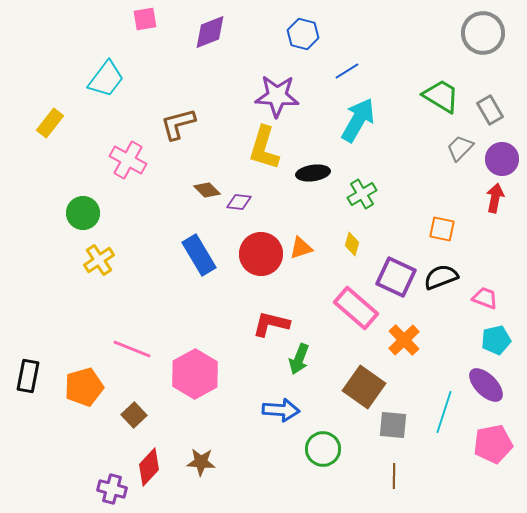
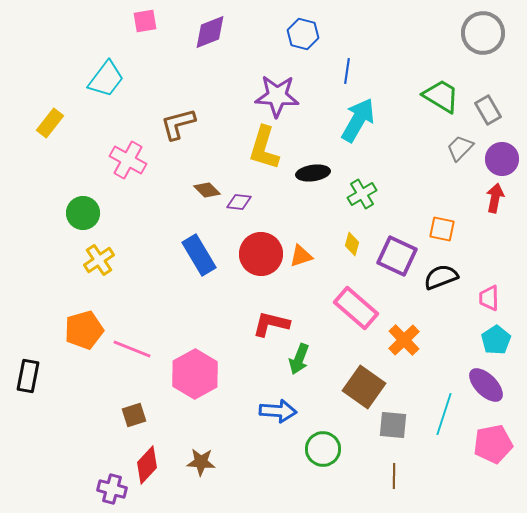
pink square at (145, 19): moved 2 px down
blue line at (347, 71): rotated 50 degrees counterclockwise
gray rectangle at (490, 110): moved 2 px left
orange triangle at (301, 248): moved 8 px down
purple square at (396, 277): moved 1 px right, 21 px up
pink trapezoid at (485, 298): moved 4 px right; rotated 112 degrees counterclockwise
cyan pentagon at (496, 340): rotated 20 degrees counterclockwise
orange pentagon at (84, 387): moved 57 px up
blue arrow at (281, 410): moved 3 px left, 1 px down
cyan line at (444, 412): moved 2 px down
brown square at (134, 415): rotated 25 degrees clockwise
red diamond at (149, 467): moved 2 px left, 2 px up
